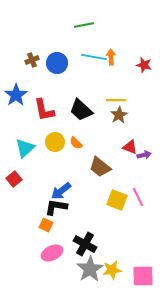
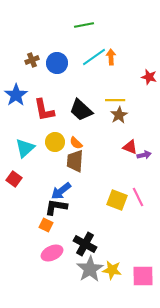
cyan line: rotated 45 degrees counterclockwise
red star: moved 5 px right, 12 px down
yellow line: moved 1 px left
brown trapezoid: moved 25 px left, 6 px up; rotated 55 degrees clockwise
red square: rotated 14 degrees counterclockwise
yellow star: rotated 18 degrees clockwise
